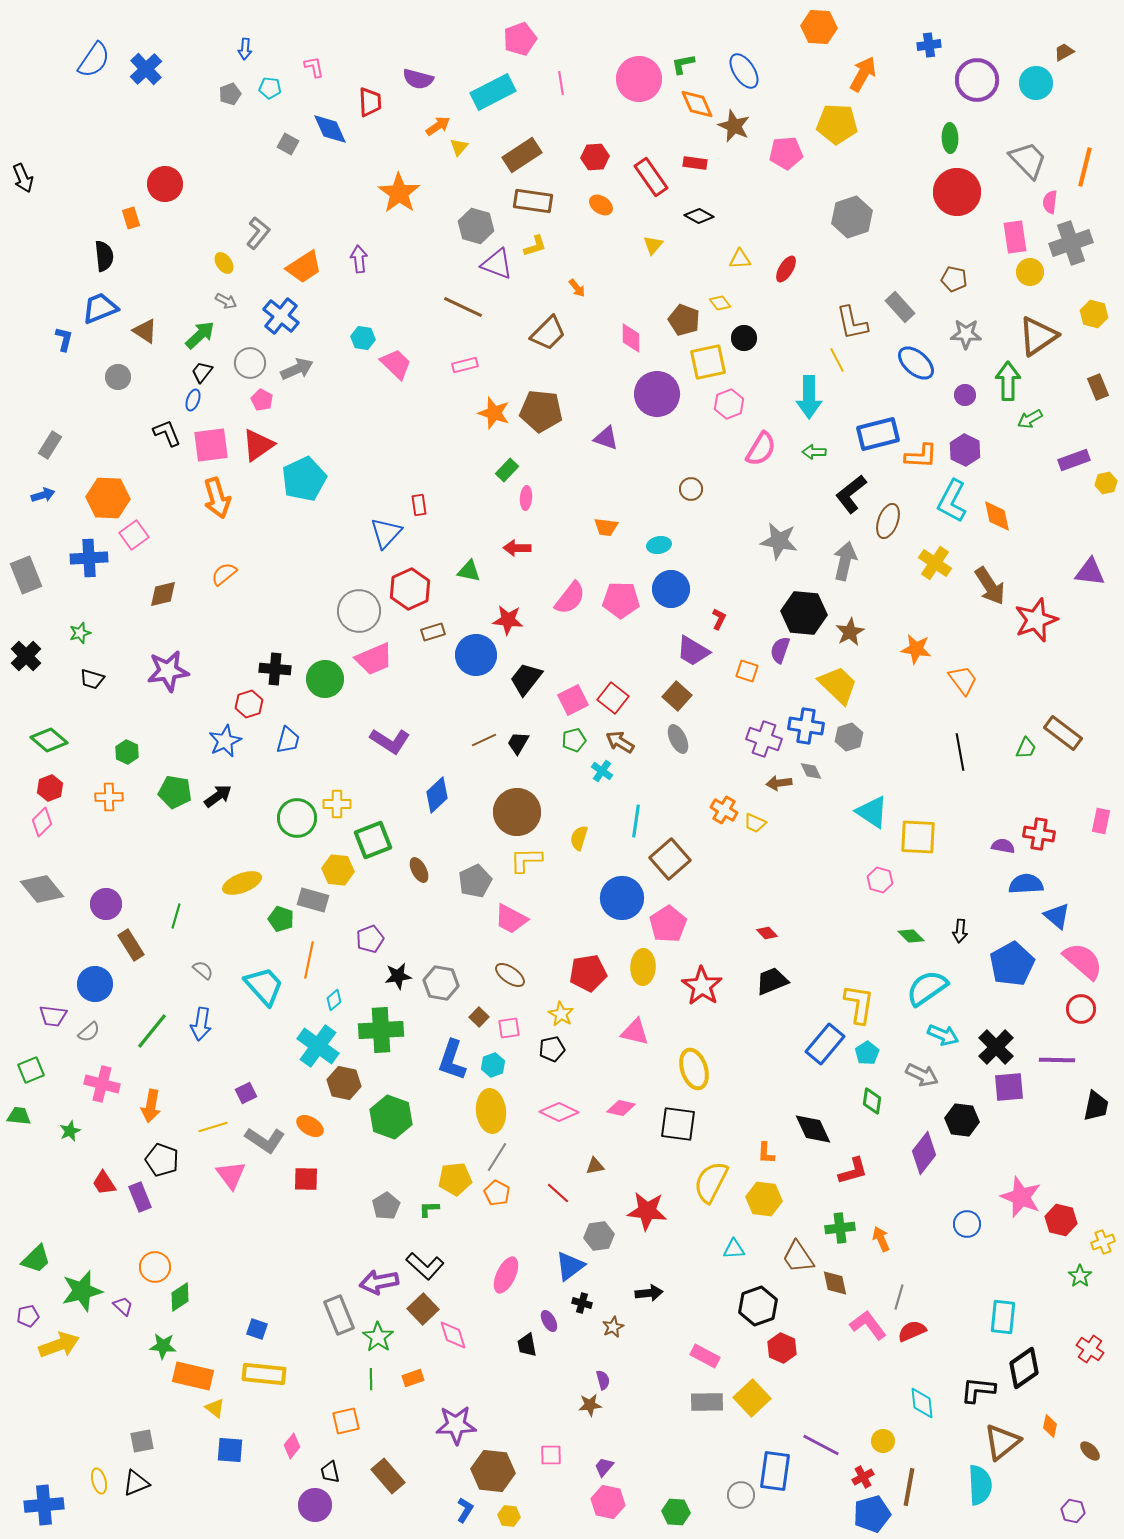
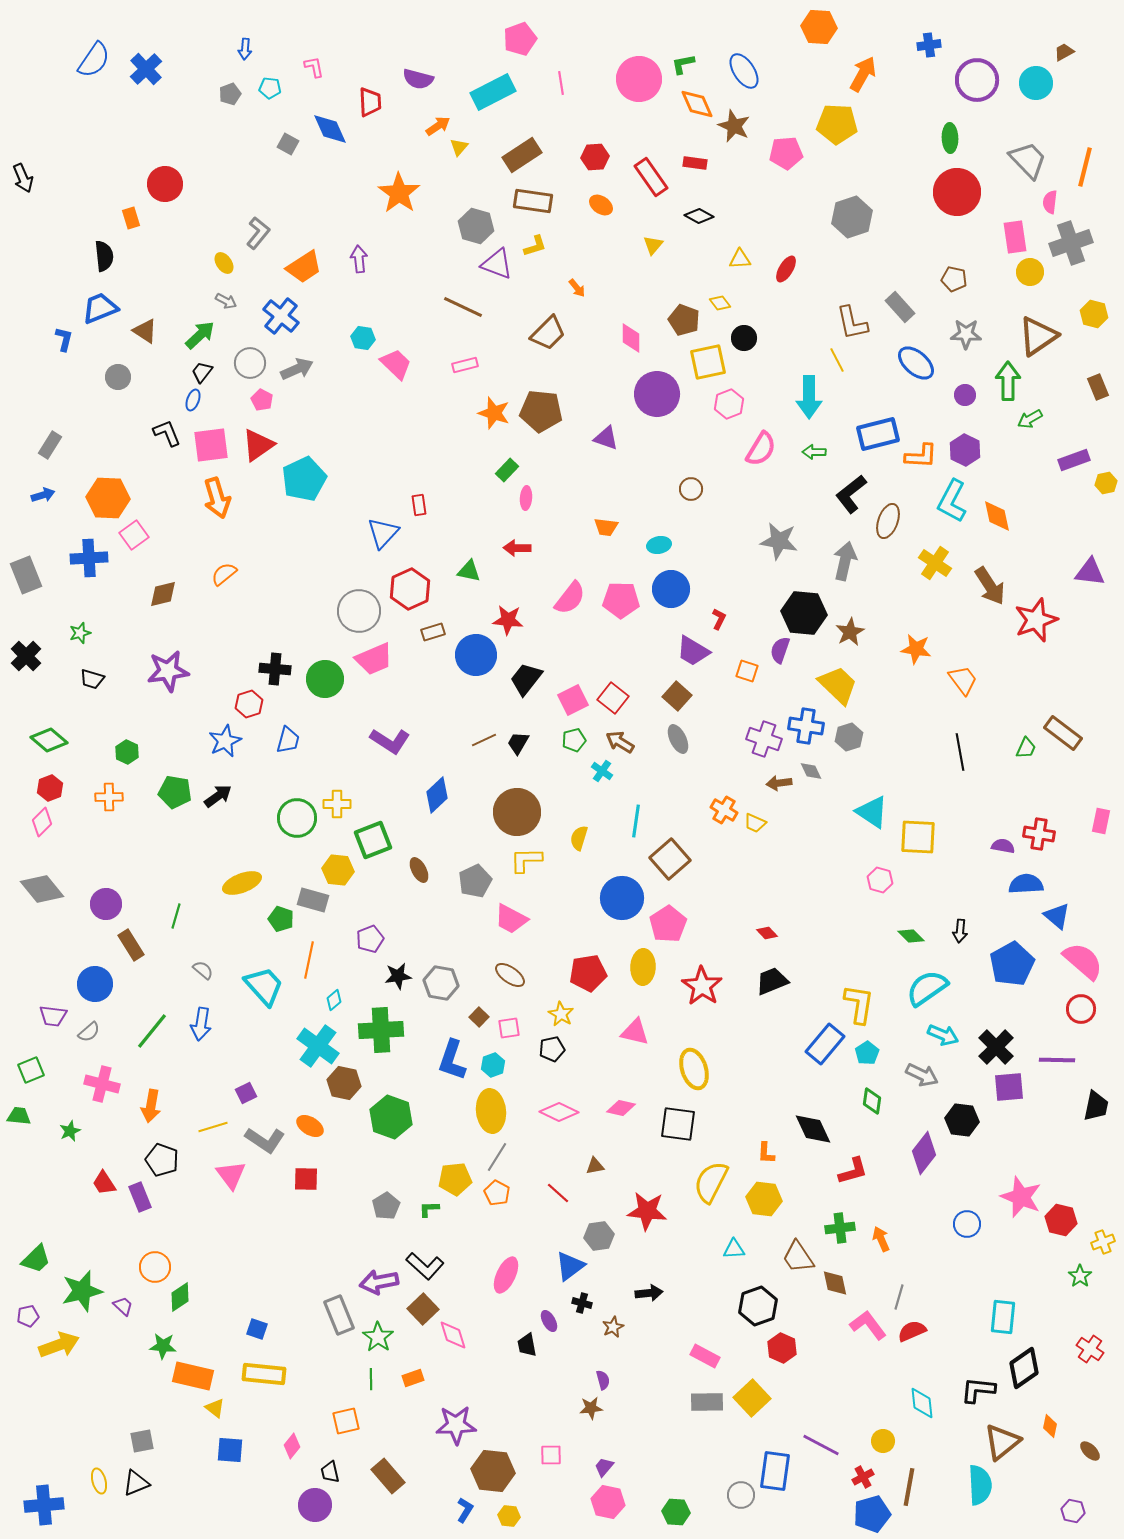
blue triangle at (386, 533): moved 3 px left
brown star at (590, 1405): moved 1 px right, 3 px down
